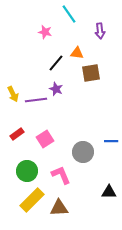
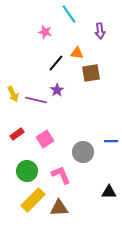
purple star: moved 1 px right, 1 px down; rotated 16 degrees clockwise
purple line: rotated 20 degrees clockwise
yellow rectangle: moved 1 px right
